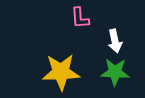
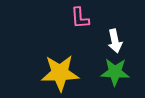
yellow star: moved 1 px left, 1 px down
